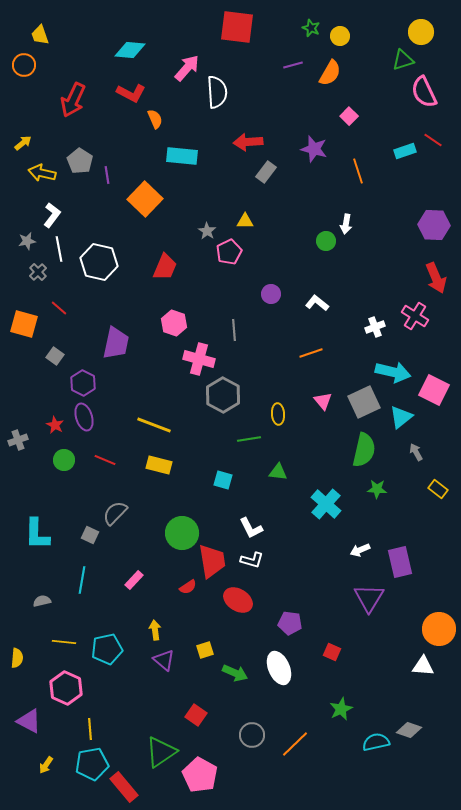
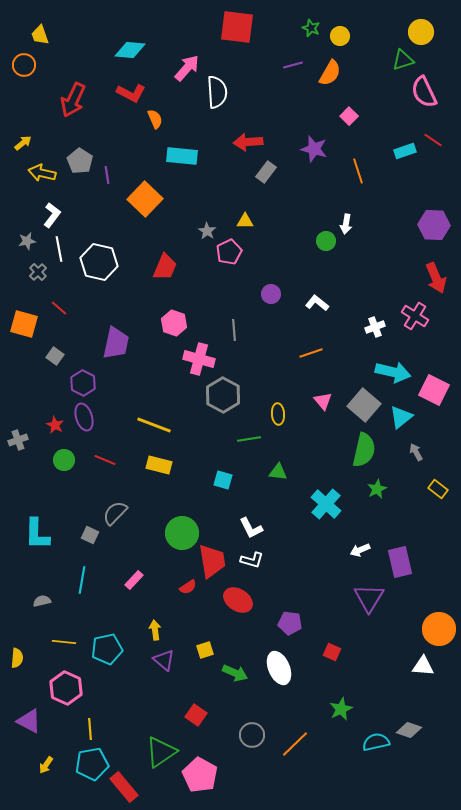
gray square at (364, 402): moved 3 px down; rotated 24 degrees counterclockwise
green star at (377, 489): rotated 30 degrees counterclockwise
